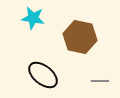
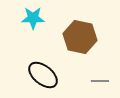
cyan star: rotated 10 degrees counterclockwise
